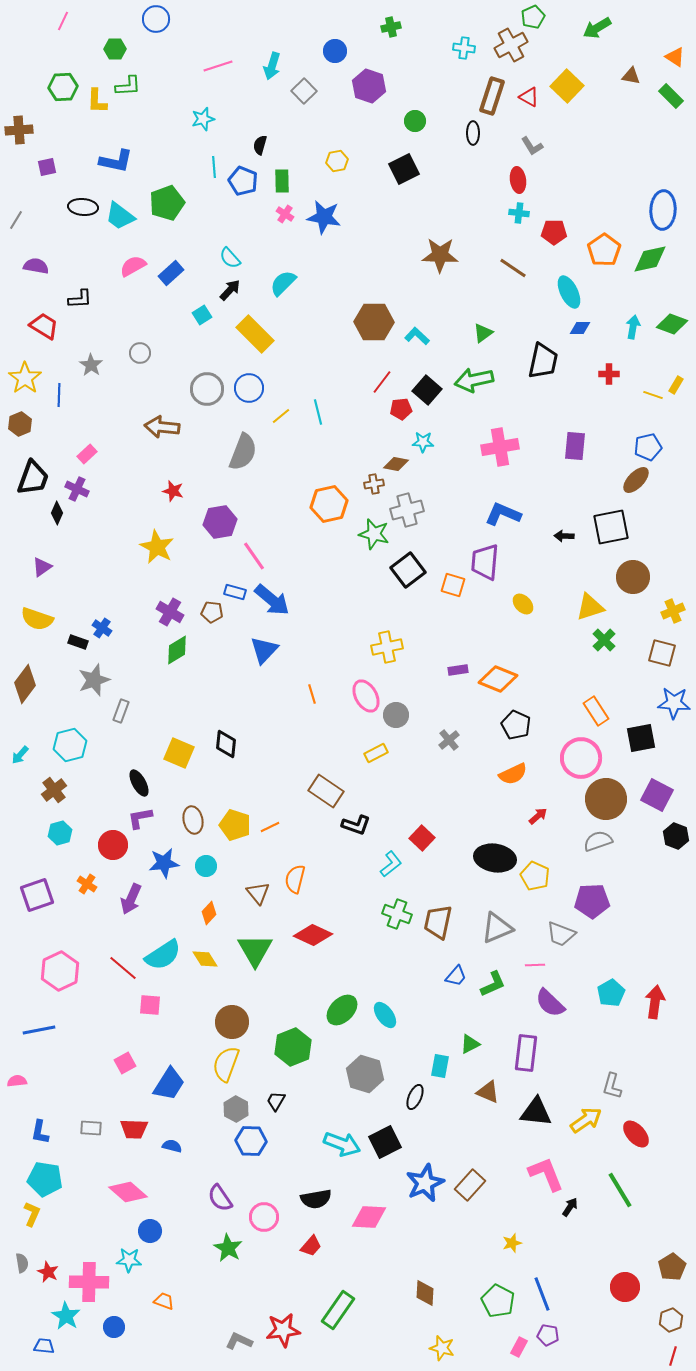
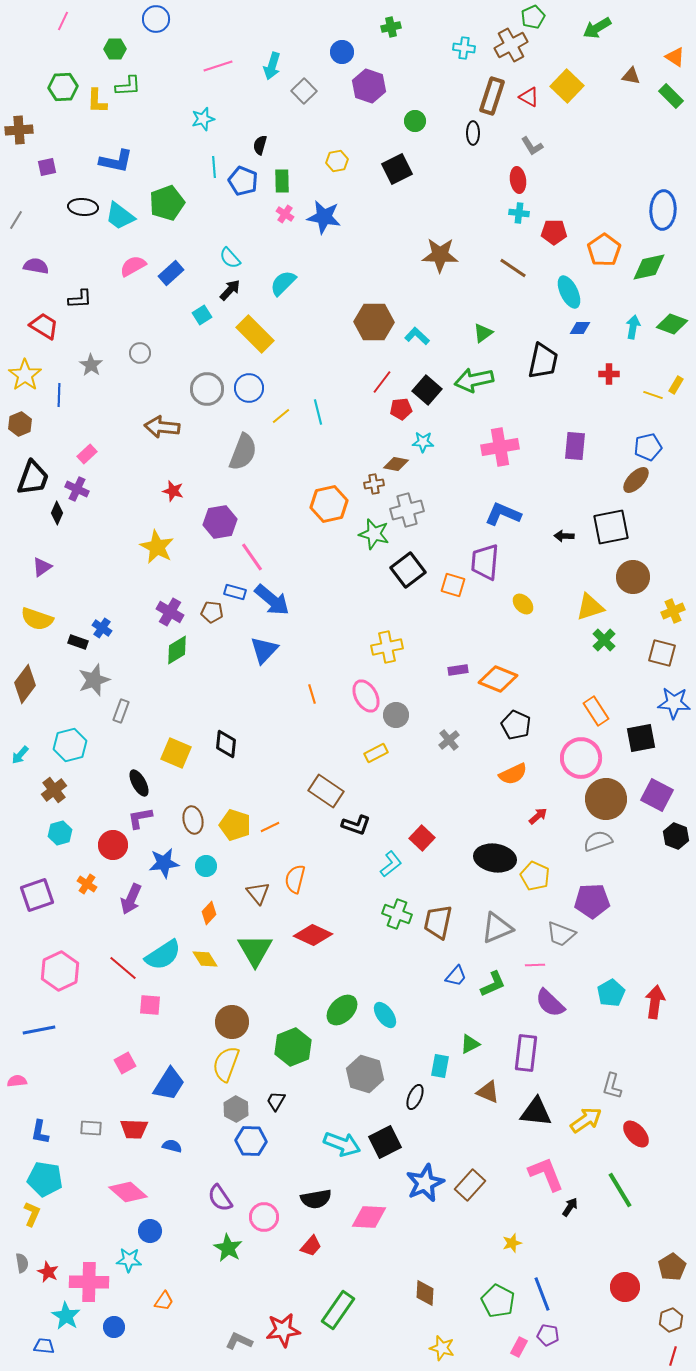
blue circle at (335, 51): moved 7 px right, 1 px down
black square at (404, 169): moved 7 px left
green diamond at (650, 259): moved 1 px left, 8 px down
yellow star at (25, 378): moved 3 px up
pink line at (254, 556): moved 2 px left, 1 px down
yellow square at (179, 753): moved 3 px left
orange trapezoid at (164, 1301): rotated 105 degrees clockwise
